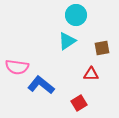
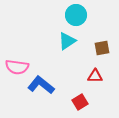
red triangle: moved 4 px right, 2 px down
red square: moved 1 px right, 1 px up
